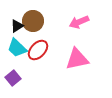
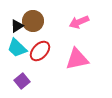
red ellipse: moved 2 px right, 1 px down
purple square: moved 9 px right, 3 px down
